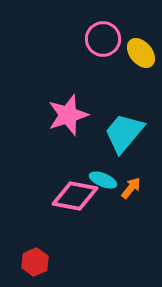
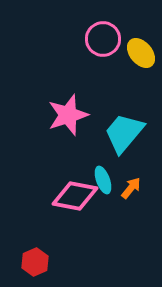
cyan ellipse: rotated 48 degrees clockwise
